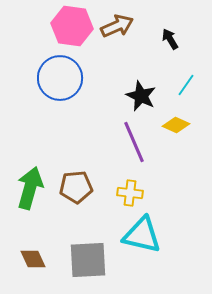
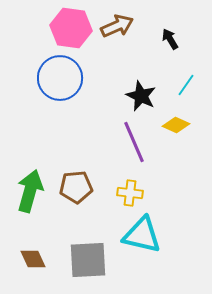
pink hexagon: moved 1 px left, 2 px down
green arrow: moved 3 px down
